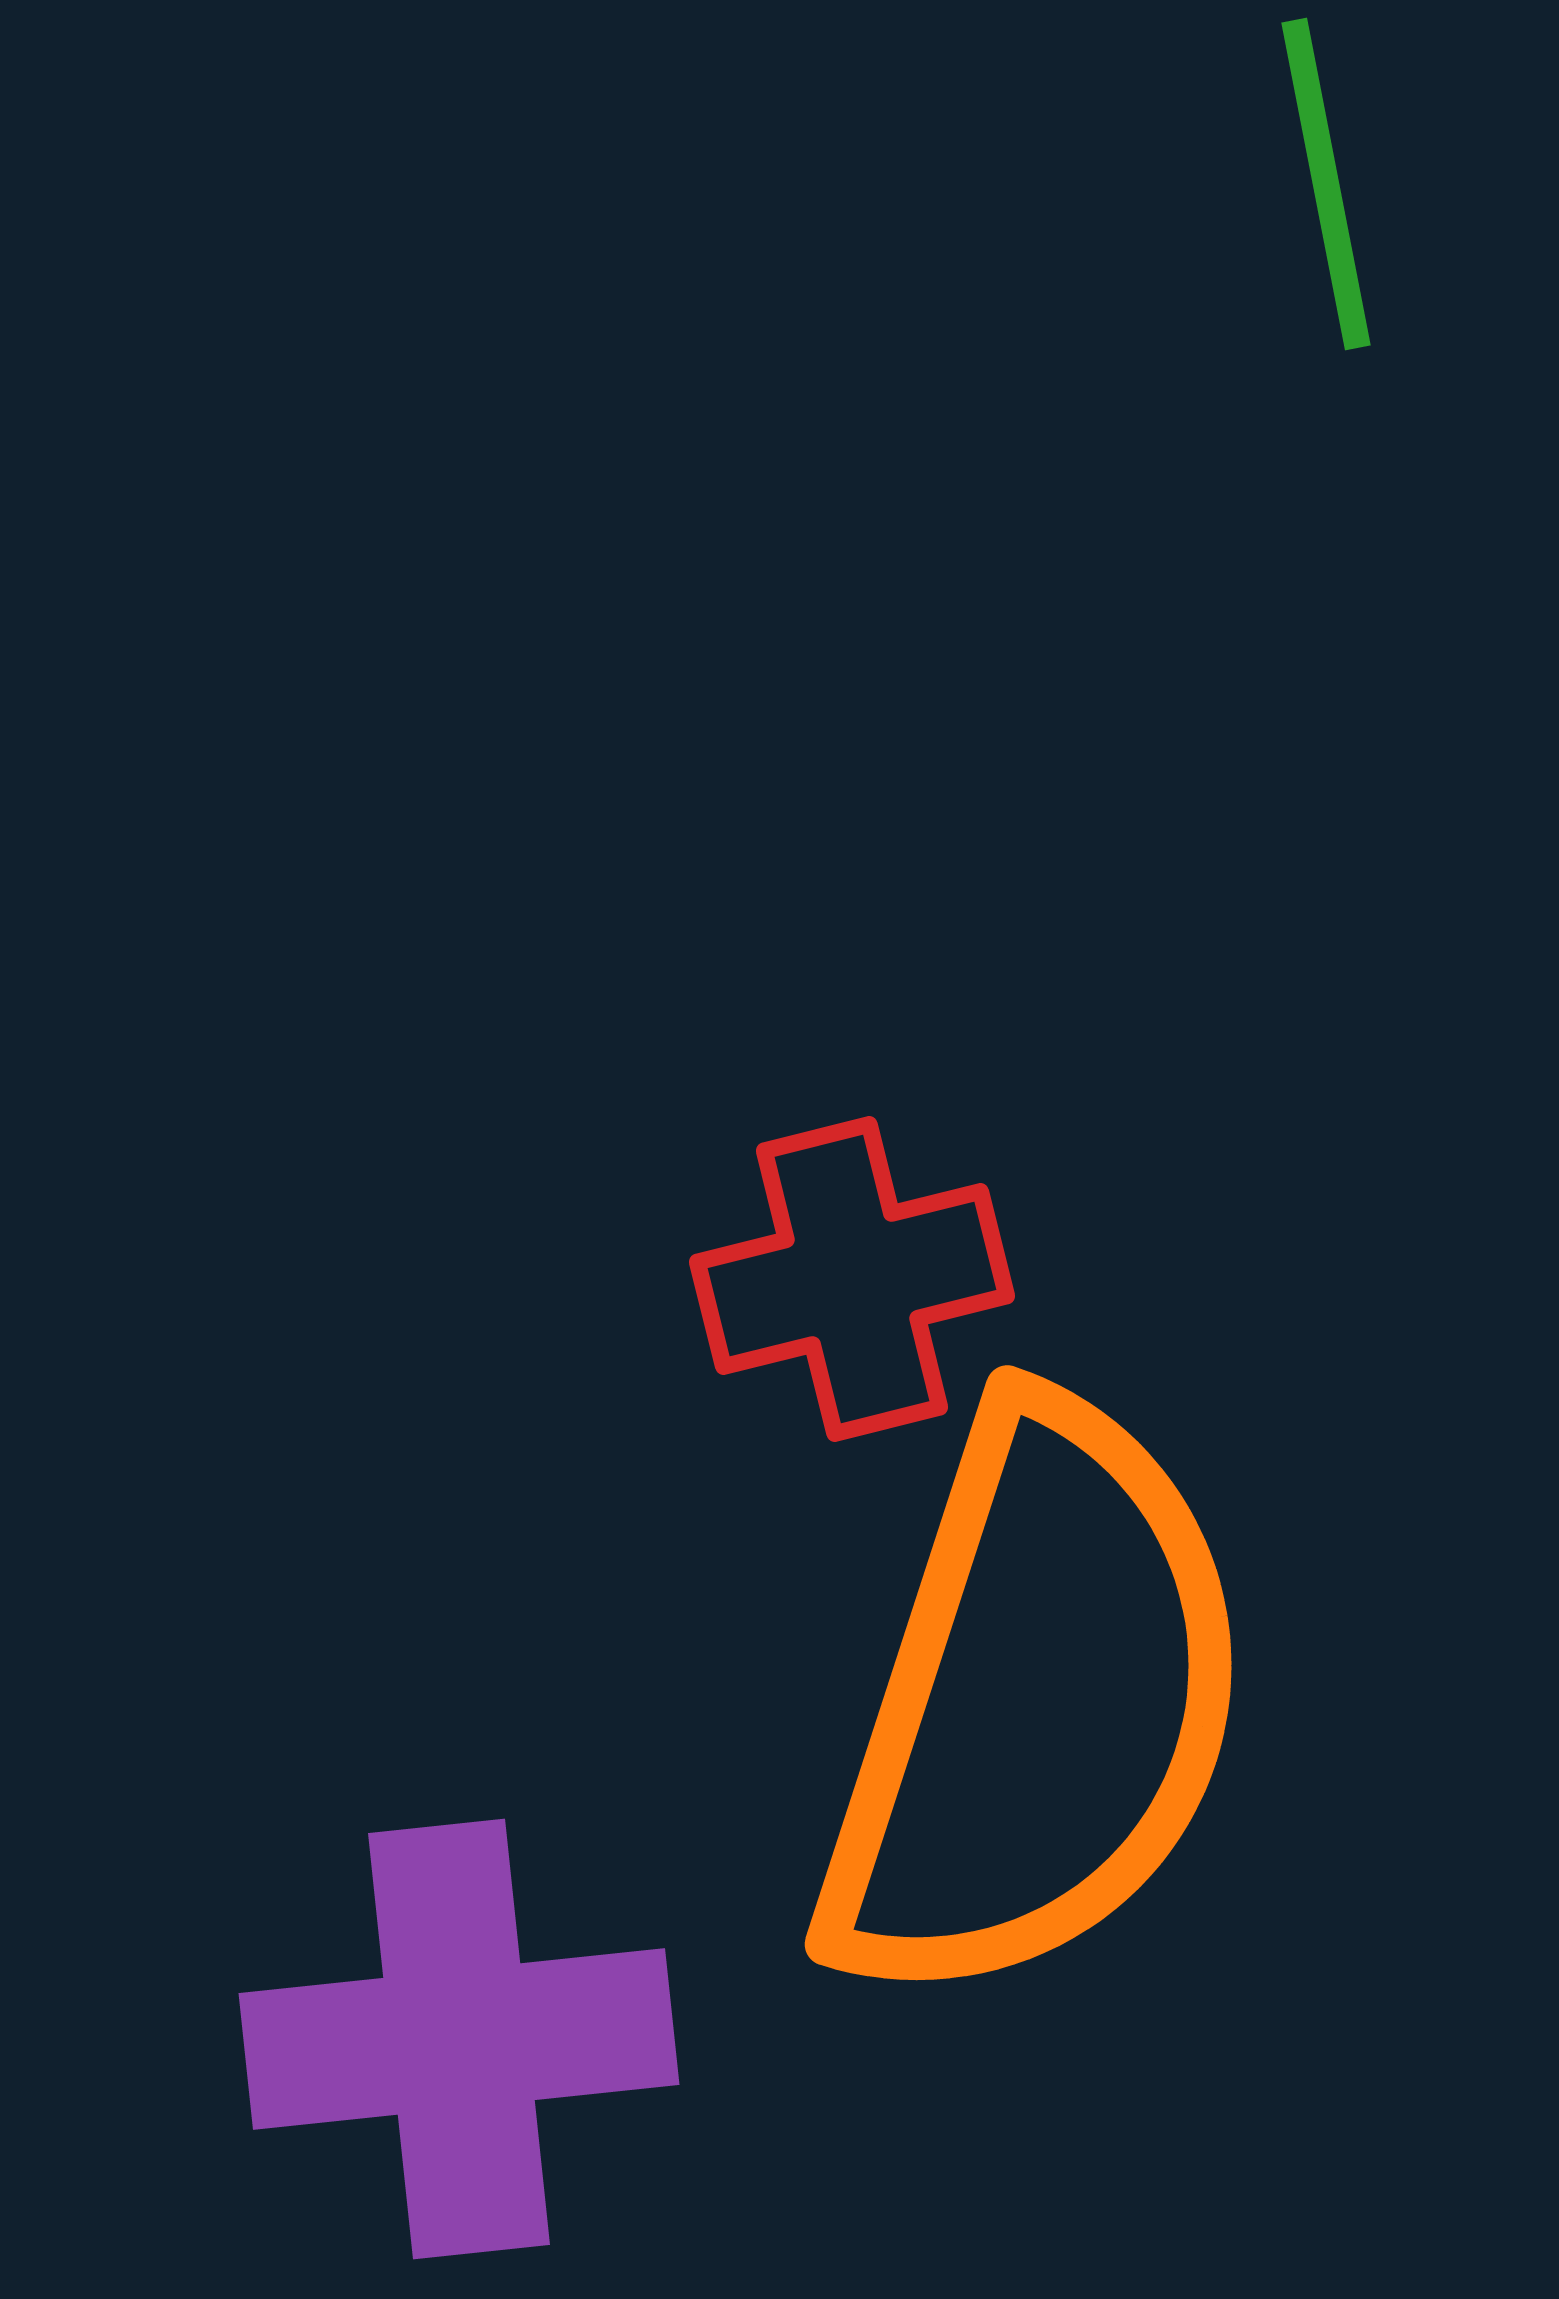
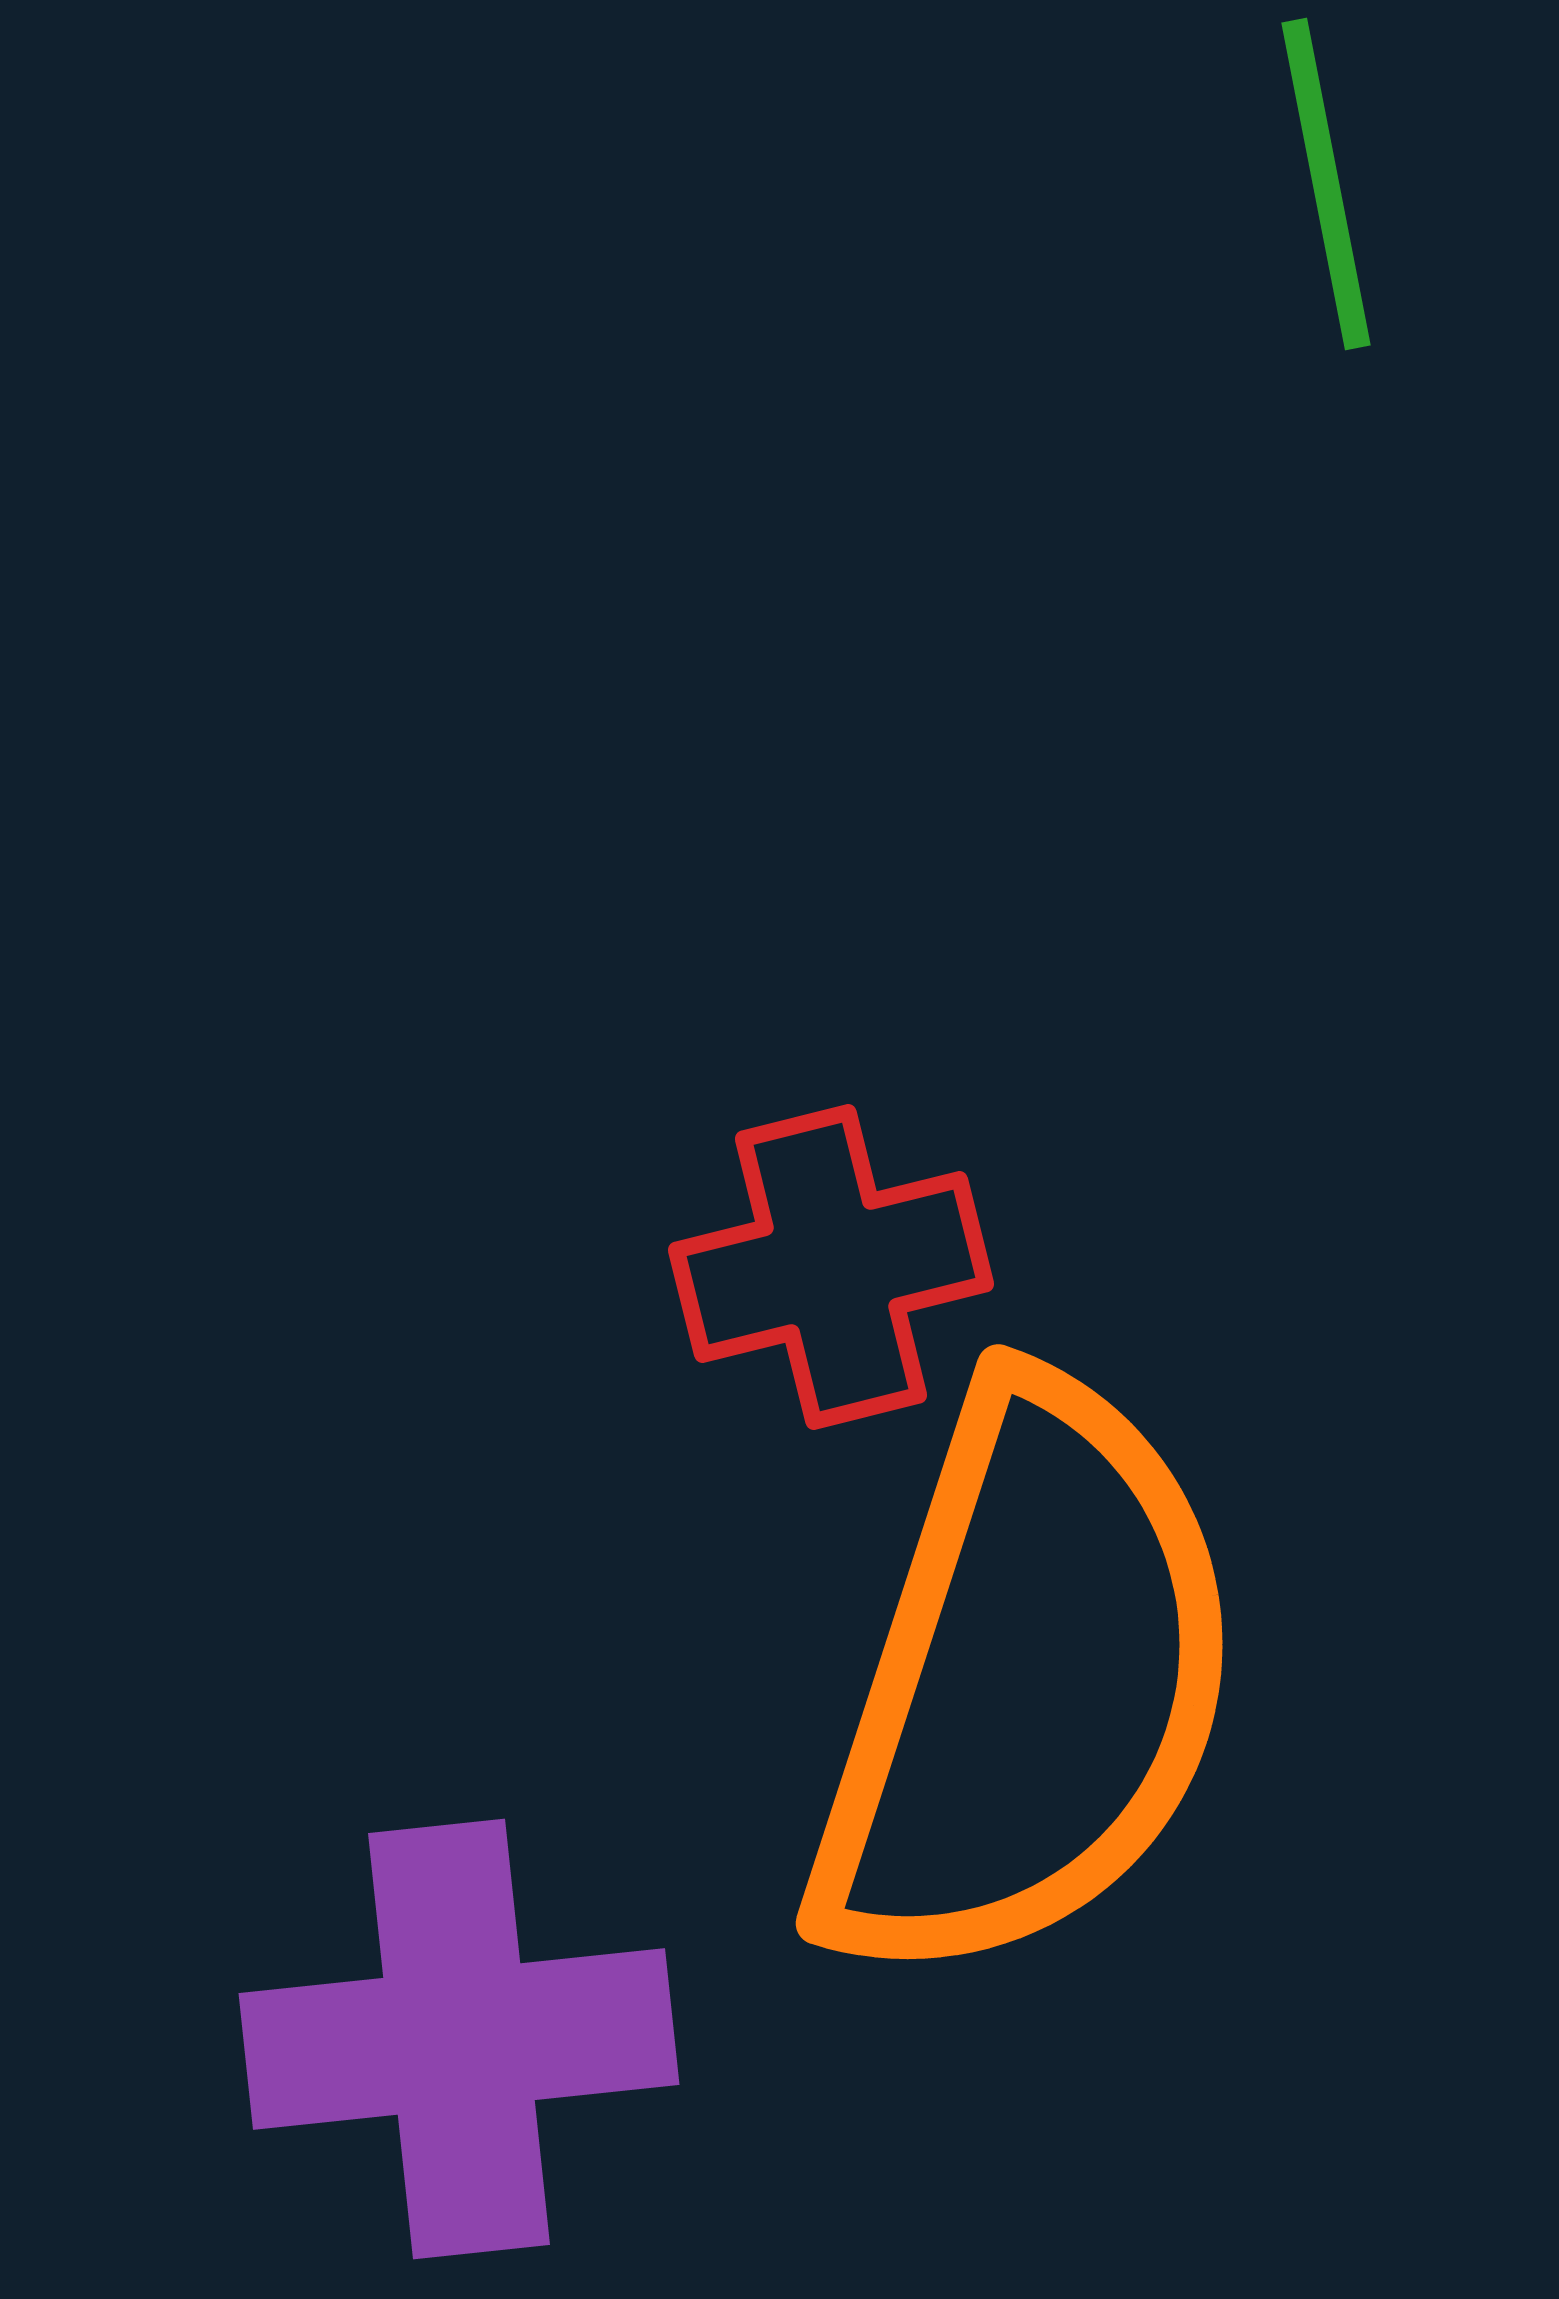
red cross: moved 21 px left, 12 px up
orange semicircle: moved 9 px left, 21 px up
